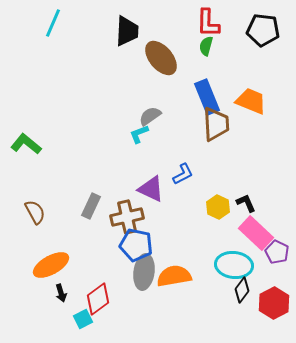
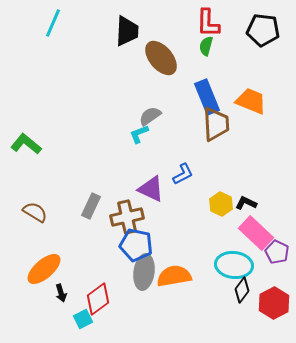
black L-shape: rotated 40 degrees counterclockwise
yellow hexagon: moved 3 px right, 3 px up
brown semicircle: rotated 30 degrees counterclockwise
orange ellipse: moved 7 px left, 4 px down; rotated 12 degrees counterclockwise
